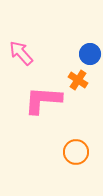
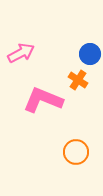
pink arrow: rotated 104 degrees clockwise
pink L-shape: rotated 18 degrees clockwise
